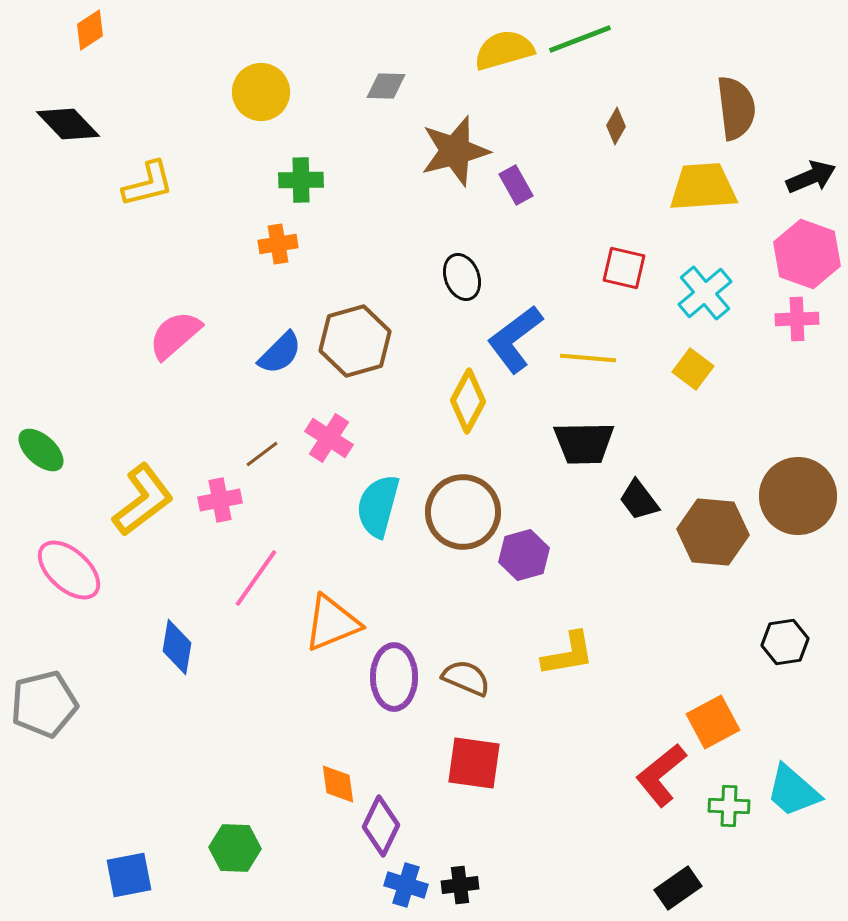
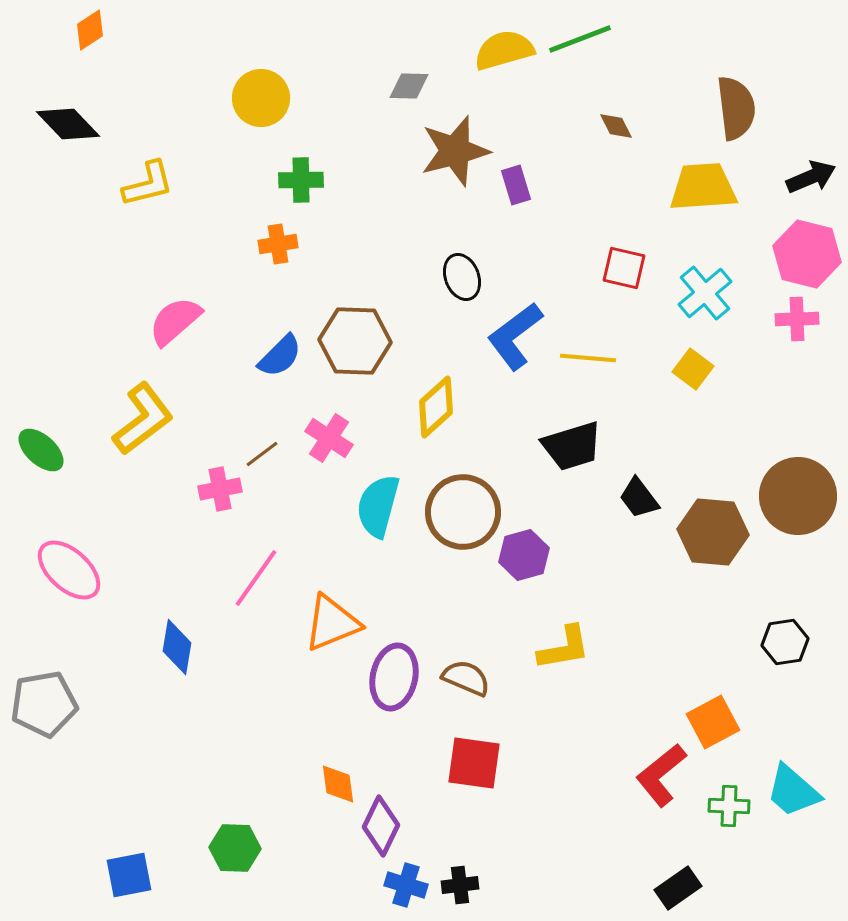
gray diamond at (386, 86): moved 23 px right
yellow circle at (261, 92): moved 6 px down
brown diamond at (616, 126): rotated 57 degrees counterclockwise
purple rectangle at (516, 185): rotated 12 degrees clockwise
pink hexagon at (807, 254): rotated 6 degrees counterclockwise
pink semicircle at (175, 335): moved 14 px up
blue L-shape at (515, 339): moved 3 px up
brown hexagon at (355, 341): rotated 18 degrees clockwise
blue semicircle at (280, 353): moved 3 px down
yellow diamond at (468, 401): moved 32 px left, 6 px down; rotated 20 degrees clockwise
black trapezoid at (584, 443): moved 12 px left, 3 px down; rotated 16 degrees counterclockwise
yellow L-shape at (143, 500): moved 81 px up
pink cross at (220, 500): moved 11 px up
black trapezoid at (639, 500): moved 2 px up
yellow L-shape at (568, 654): moved 4 px left, 6 px up
purple ellipse at (394, 677): rotated 12 degrees clockwise
gray pentagon at (44, 704): rotated 4 degrees clockwise
